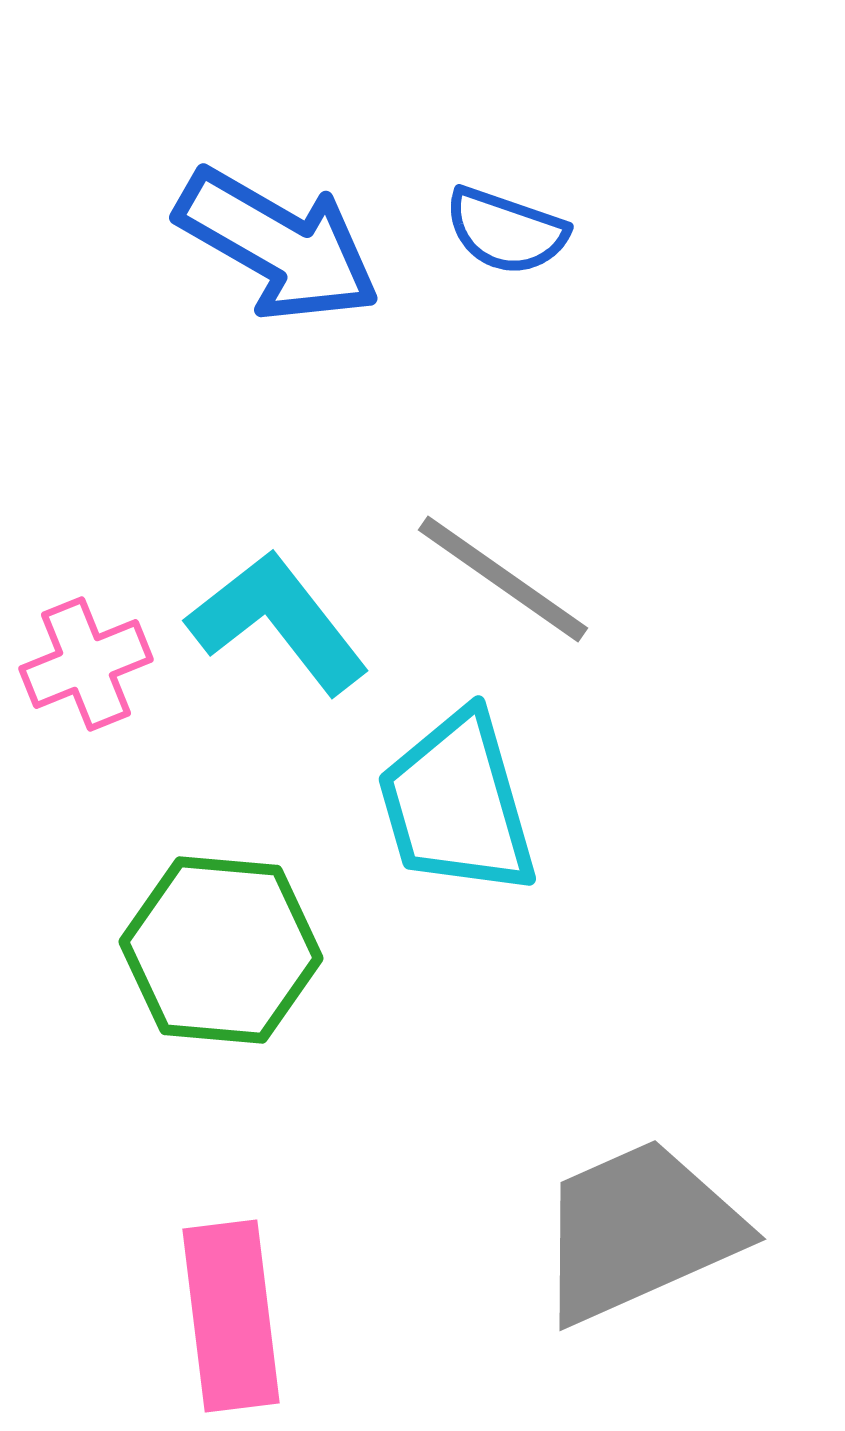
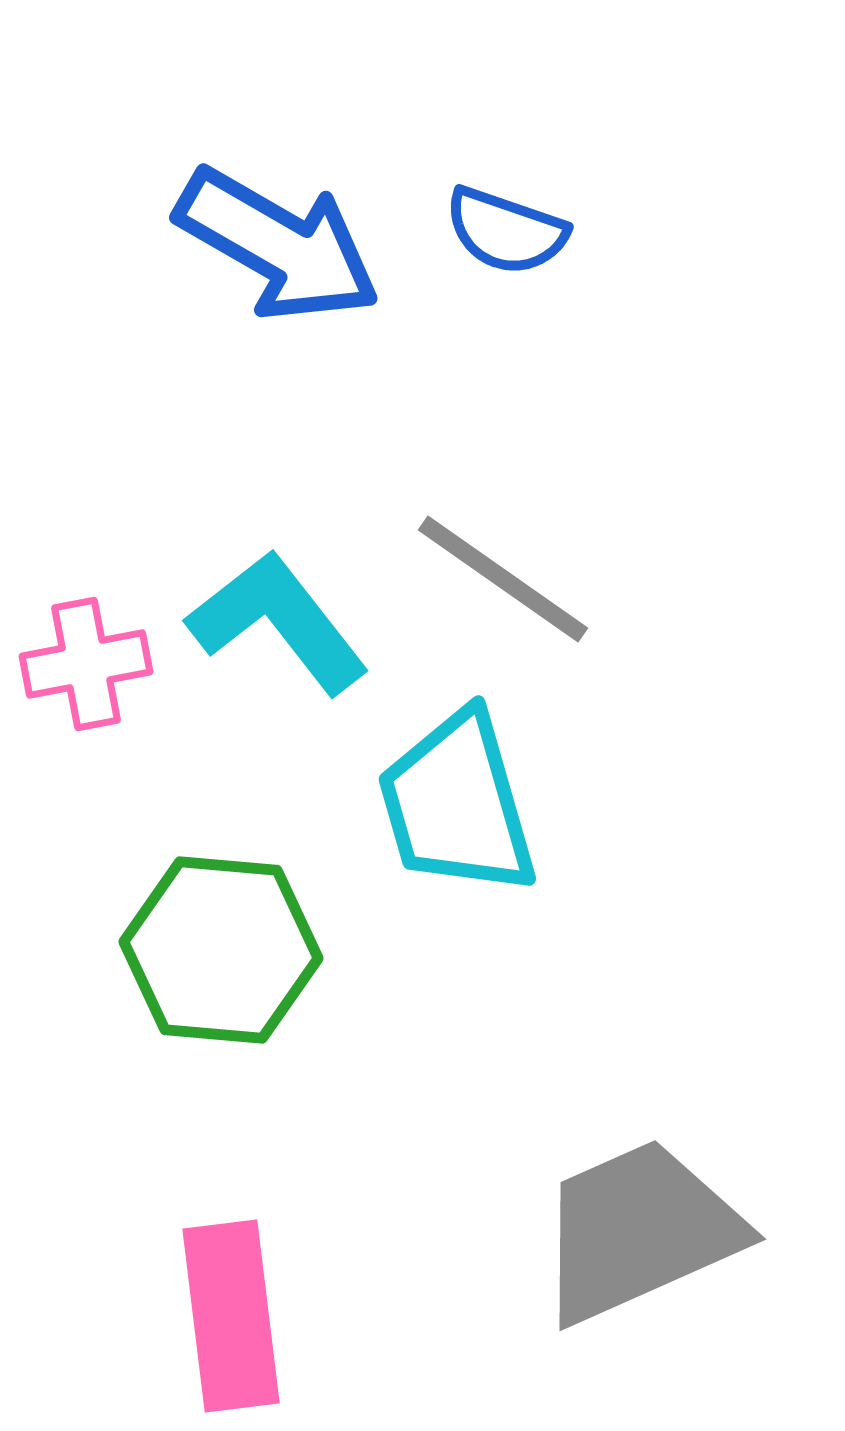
pink cross: rotated 11 degrees clockwise
